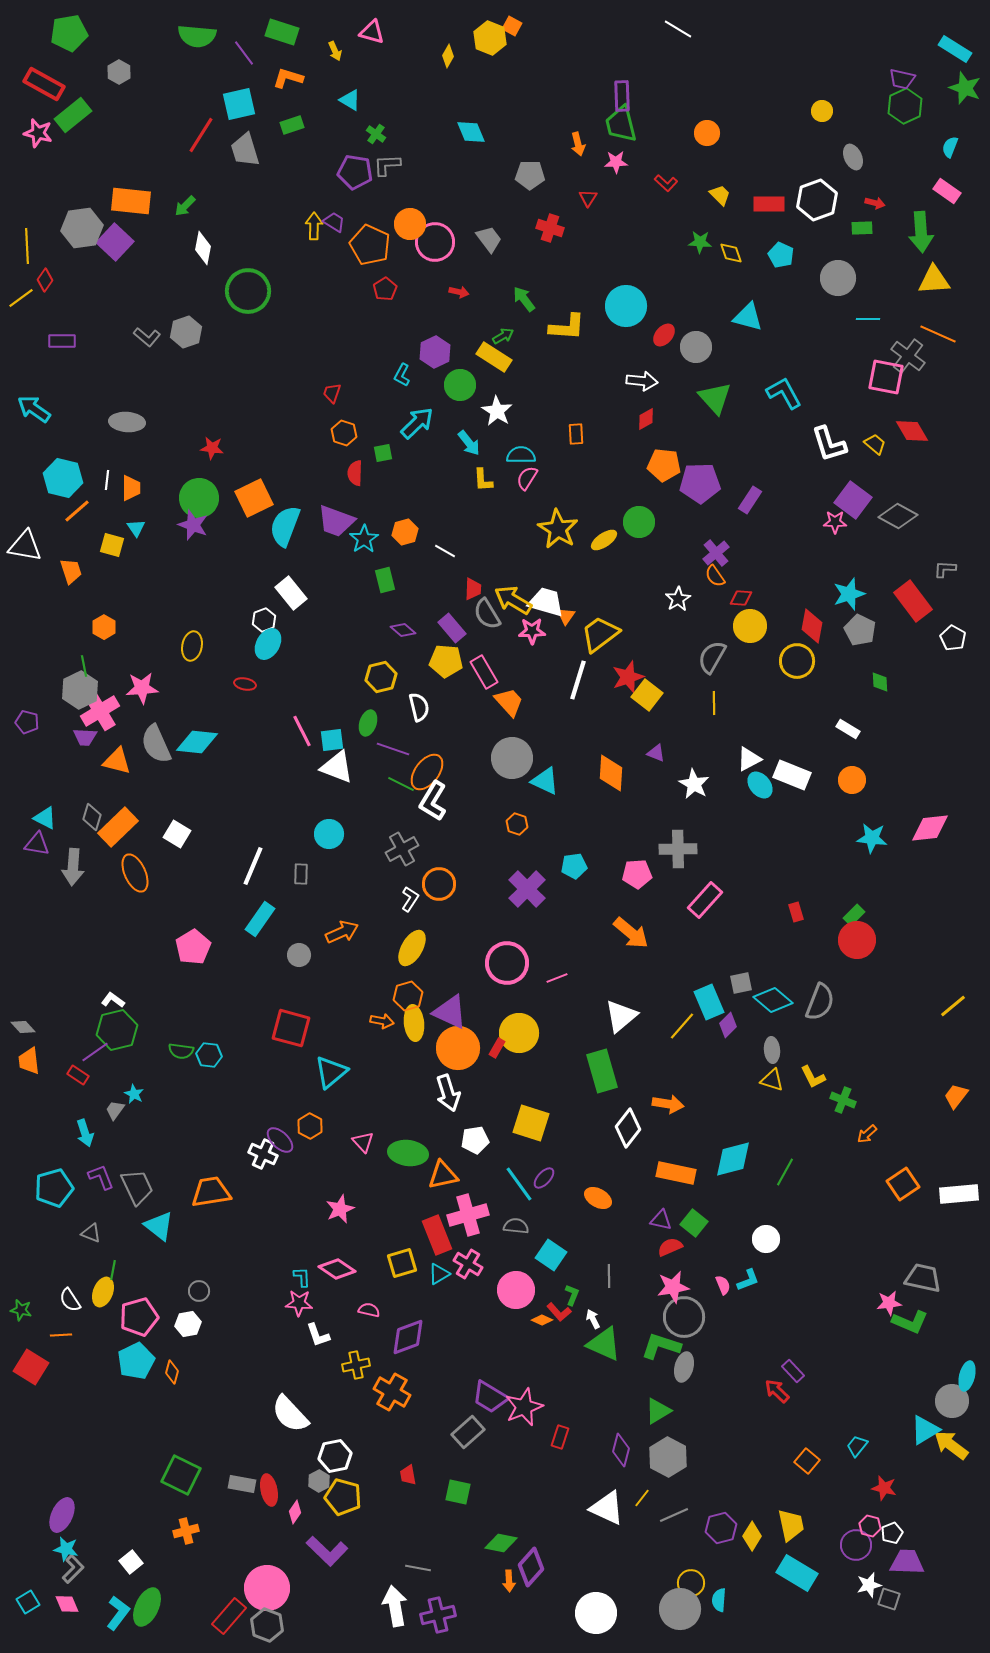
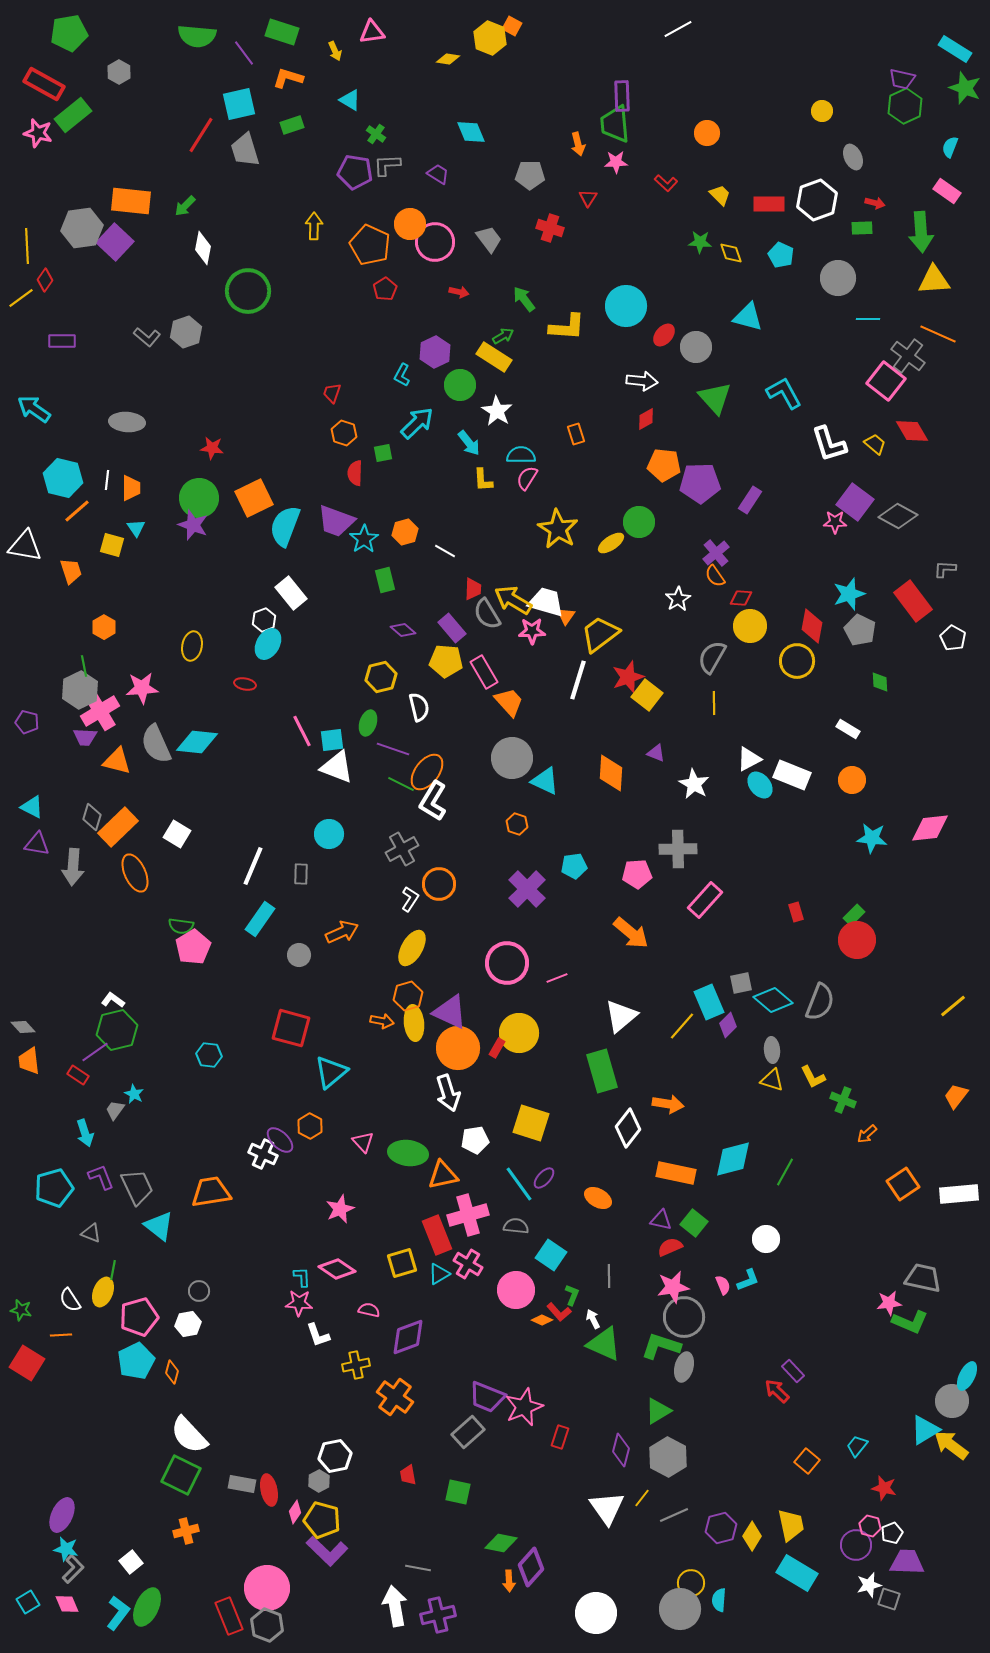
white line at (678, 29): rotated 60 degrees counterclockwise
pink triangle at (372, 32): rotated 24 degrees counterclockwise
yellow diamond at (448, 56): moved 3 px down; rotated 70 degrees clockwise
green trapezoid at (621, 124): moved 6 px left; rotated 9 degrees clockwise
purple trapezoid at (334, 222): moved 104 px right, 48 px up
pink square at (886, 377): moved 4 px down; rotated 27 degrees clockwise
orange rectangle at (576, 434): rotated 15 degrees counterclockwise
purple square at (853, 500): moved 2 px right, 2 px down
yellow ellipse at (604, 540): moved 7 px right, 3 px down
cyan triangle at (45, 818): moved 13 px left, 11 px up
green semicircle at (181, 1051): moved 125 px up
red square at (31, 1367): moved 4 px left, 4 px up
cyan ellipse at (967, 1376): rotated 12 degrees clockwise
orange cross at (392, 1392): moved 3 px right, 5 px down; rotated 6 degrees clockwise
purple trapezoid at (490, 1397): moved 3 px left; rotated 9 degrees counterclockwise
white semicircle at (290, 1414): moved 101 px left, 21 px down
yellow pentagon at (343, 1497): moved 21 px left, 23 px down
white triangle at (607, 1508): rotated 30 degrees clockwise
red rectangle at (229, 1616): rotated 63 degrees counterclockwise
